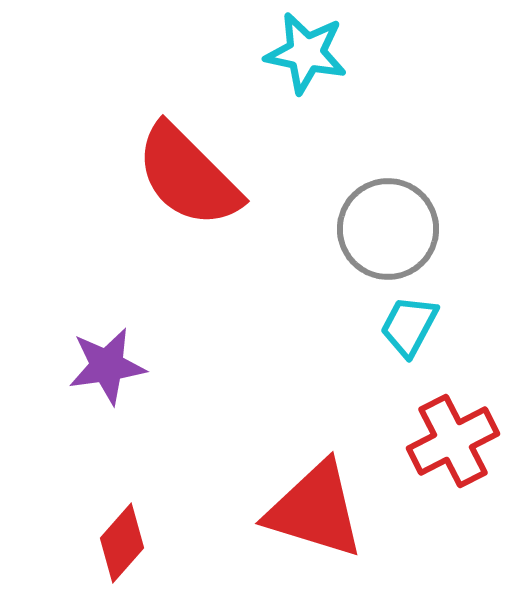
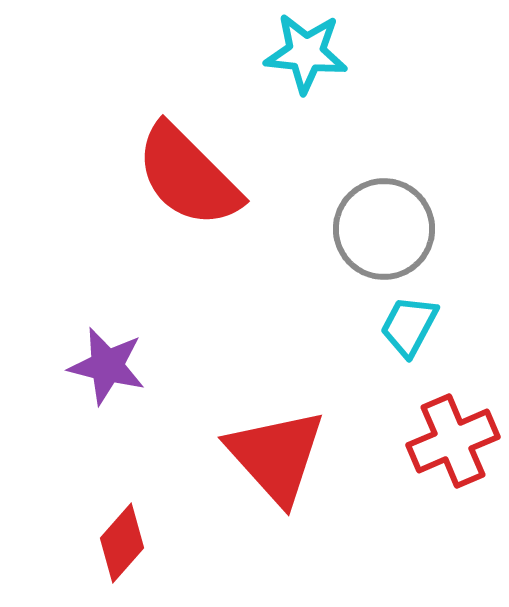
cyan star: rotated 6 degrees counterclockwise
gray circle: moved 4 px left
purple star: rotated 22 degrees clockwise
red cross: rotated 4 degrees clockwise
red triangle: moved 39 px left, 54 px up; rotated 31 degrees clockwise
